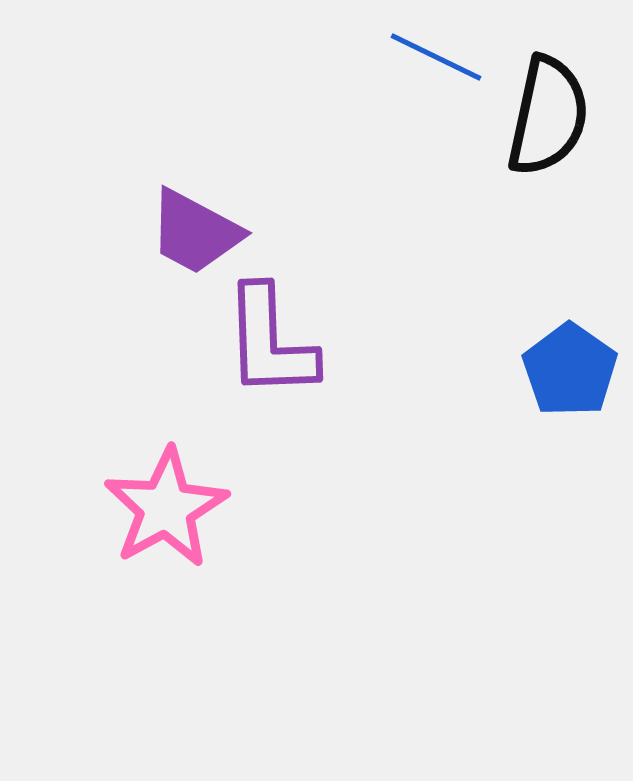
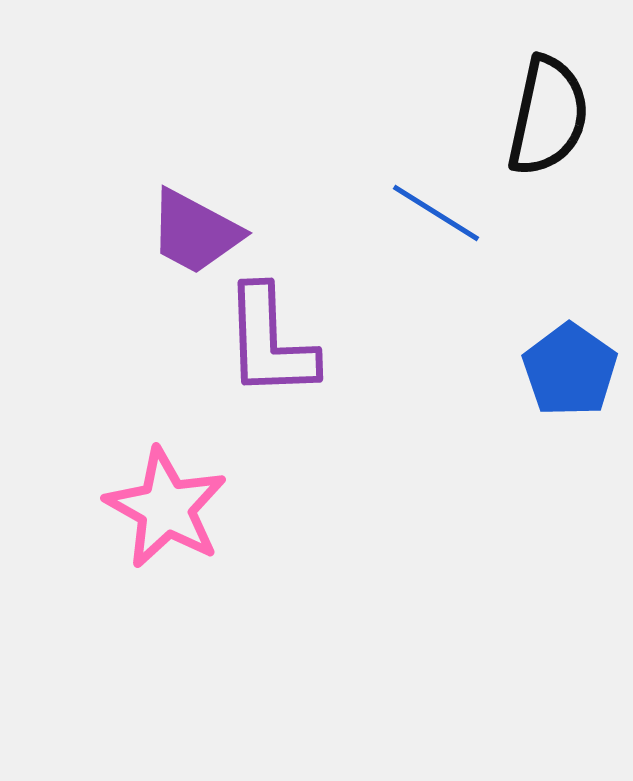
blue line: moved 156 px down; rotated 6 degrees clockwise
pink star: rotated 14 degrees counterclockwise
